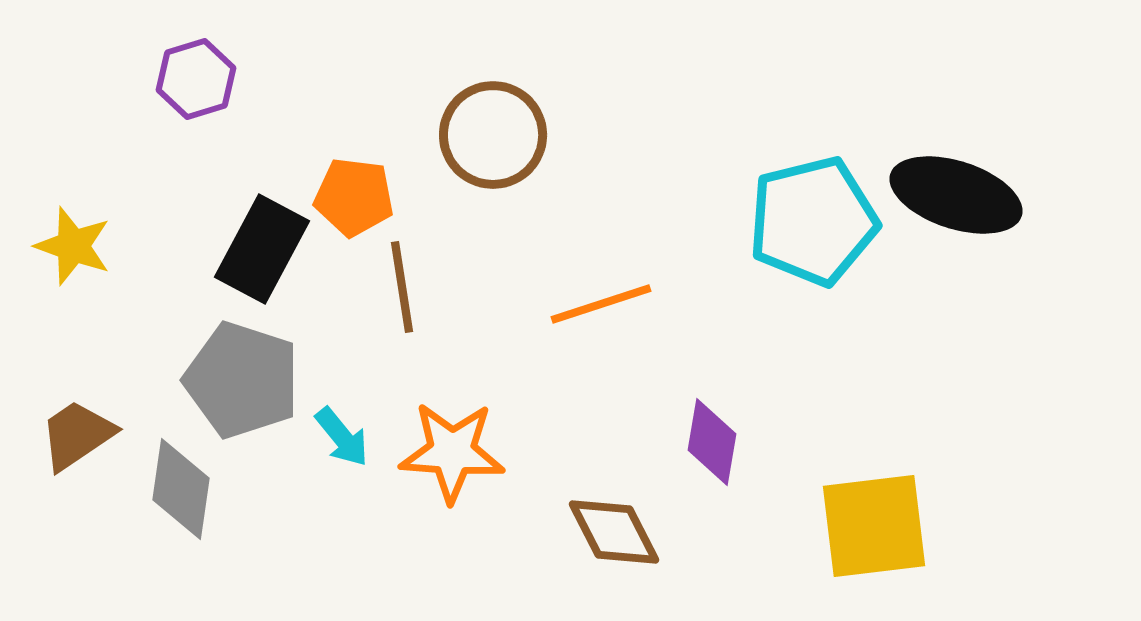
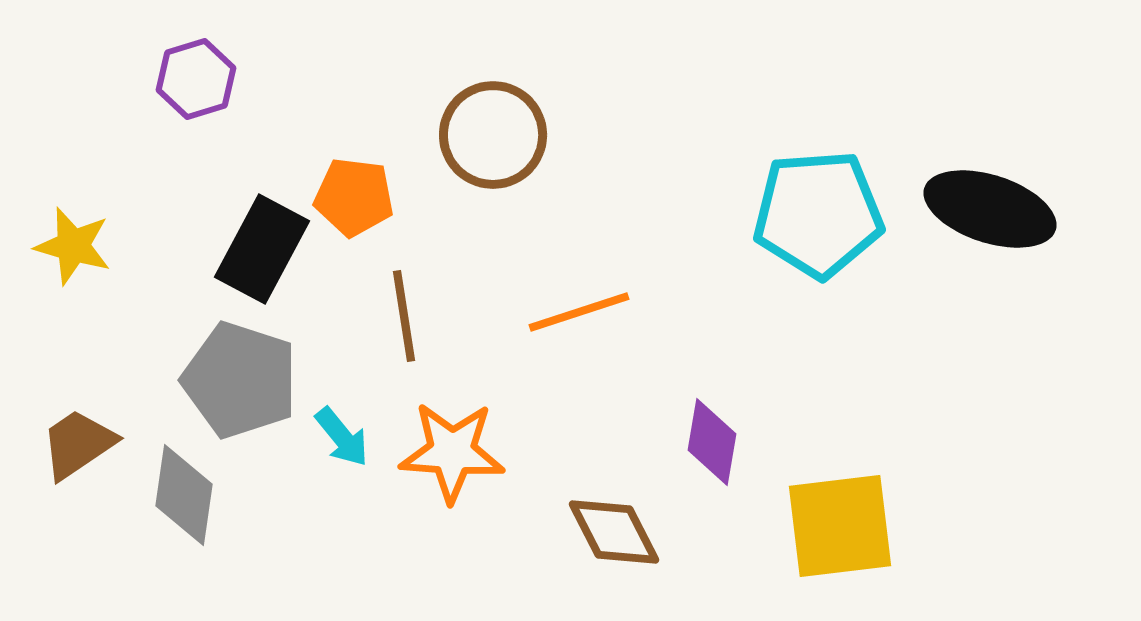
black ellipse: moved 34 px right, 14 px down
cyan pentagon: moved 5 px right, 7 px up; rotated 10 degrees clockwise
yellow star: rotated 4 degrees counterclockwise
brown line: moved 2 px right, 29 px down
orange line: moved 22 px left, 8 px down
gray pentagon: moved 2 px left
brown trapezoid: moved 1 px right, 9 px down
gray diamond: moved 3 px right, 6 px down
yellow square: moved 34 px left
